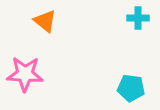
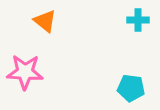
cyan cross: moved 2 px down
pink star: moved 2 px up
